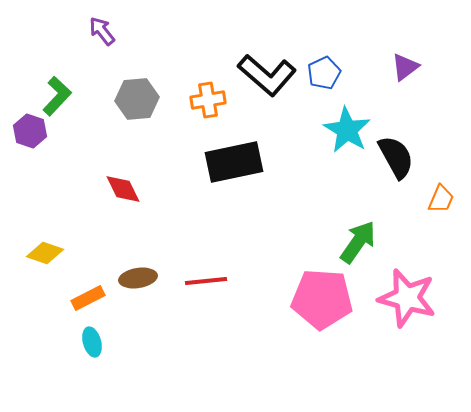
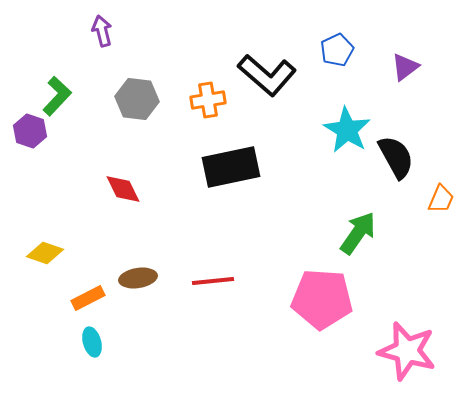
purple arrow: rotated 24 degrees clockwise
blue pentagon: moved 13 px right, 23 px up
gray hexagon: rotated 12 degrees clockwise
black rectangle: moved 3 px left, 5 px down
green arrow: moved 9 px up
red line: moved 7 px right
pink star: moved 53 px down
